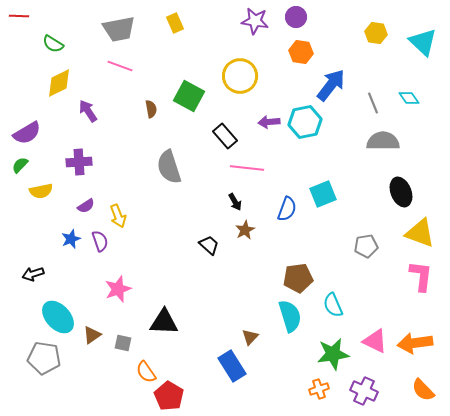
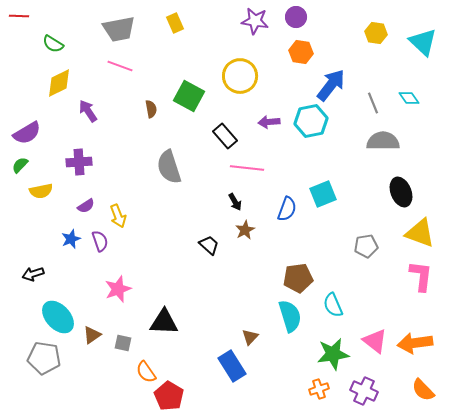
cyan hexagon at (305, 122): moved 6 px right, 1 px up
pink triangle at (375, 341): rotated 12 degrees clockwise
